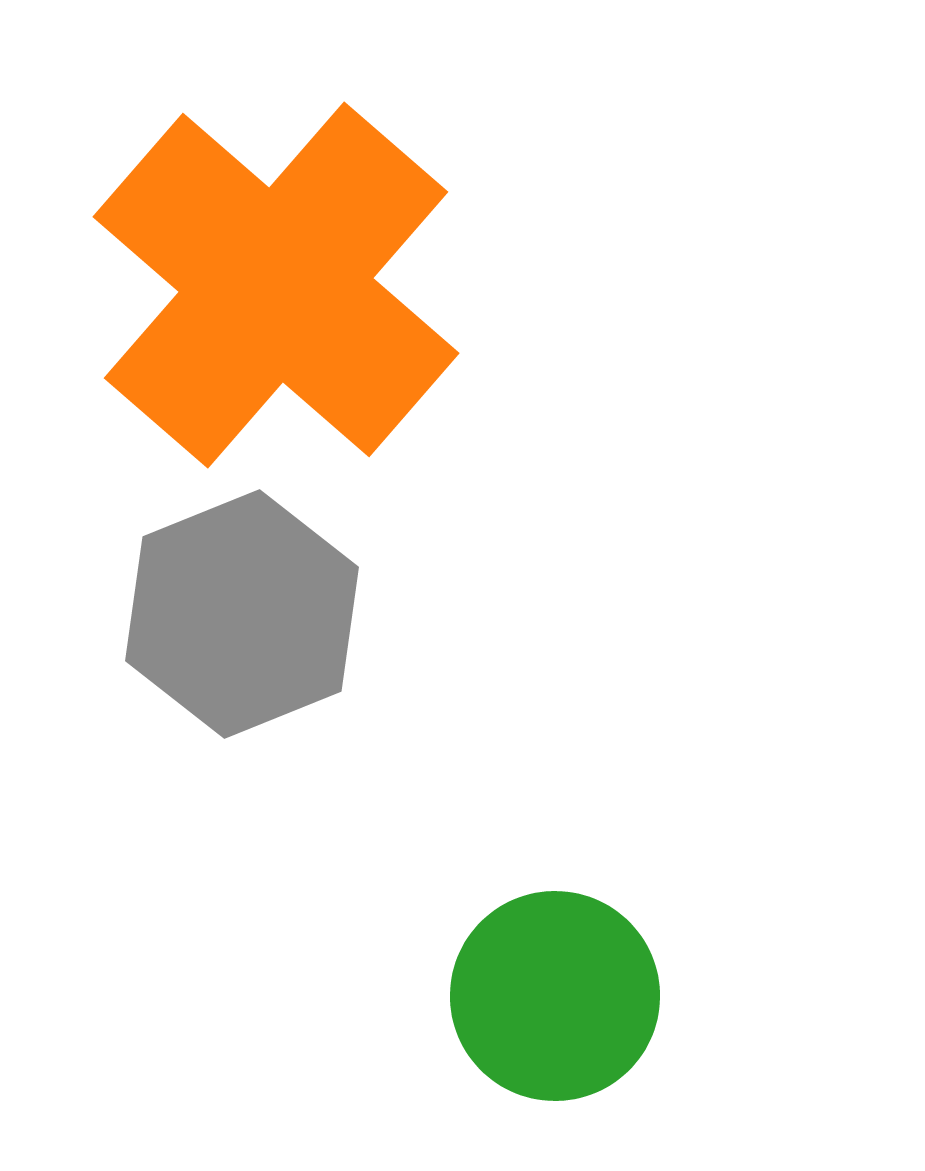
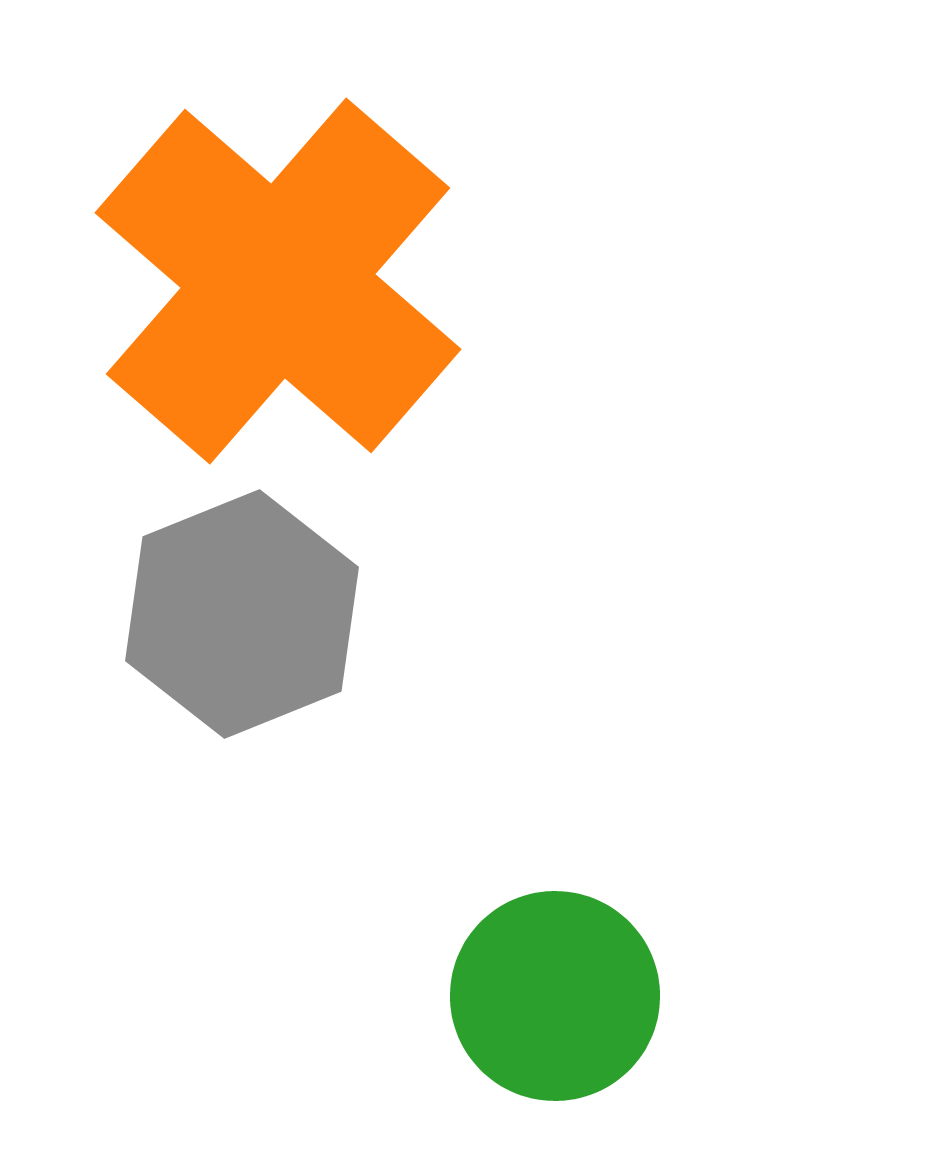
orange cross: moved 2 px right, 4 px up
